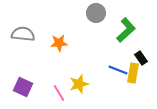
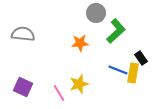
green L-shape: moved 10 px left, 1 px down
orange star: moved 21 px right
